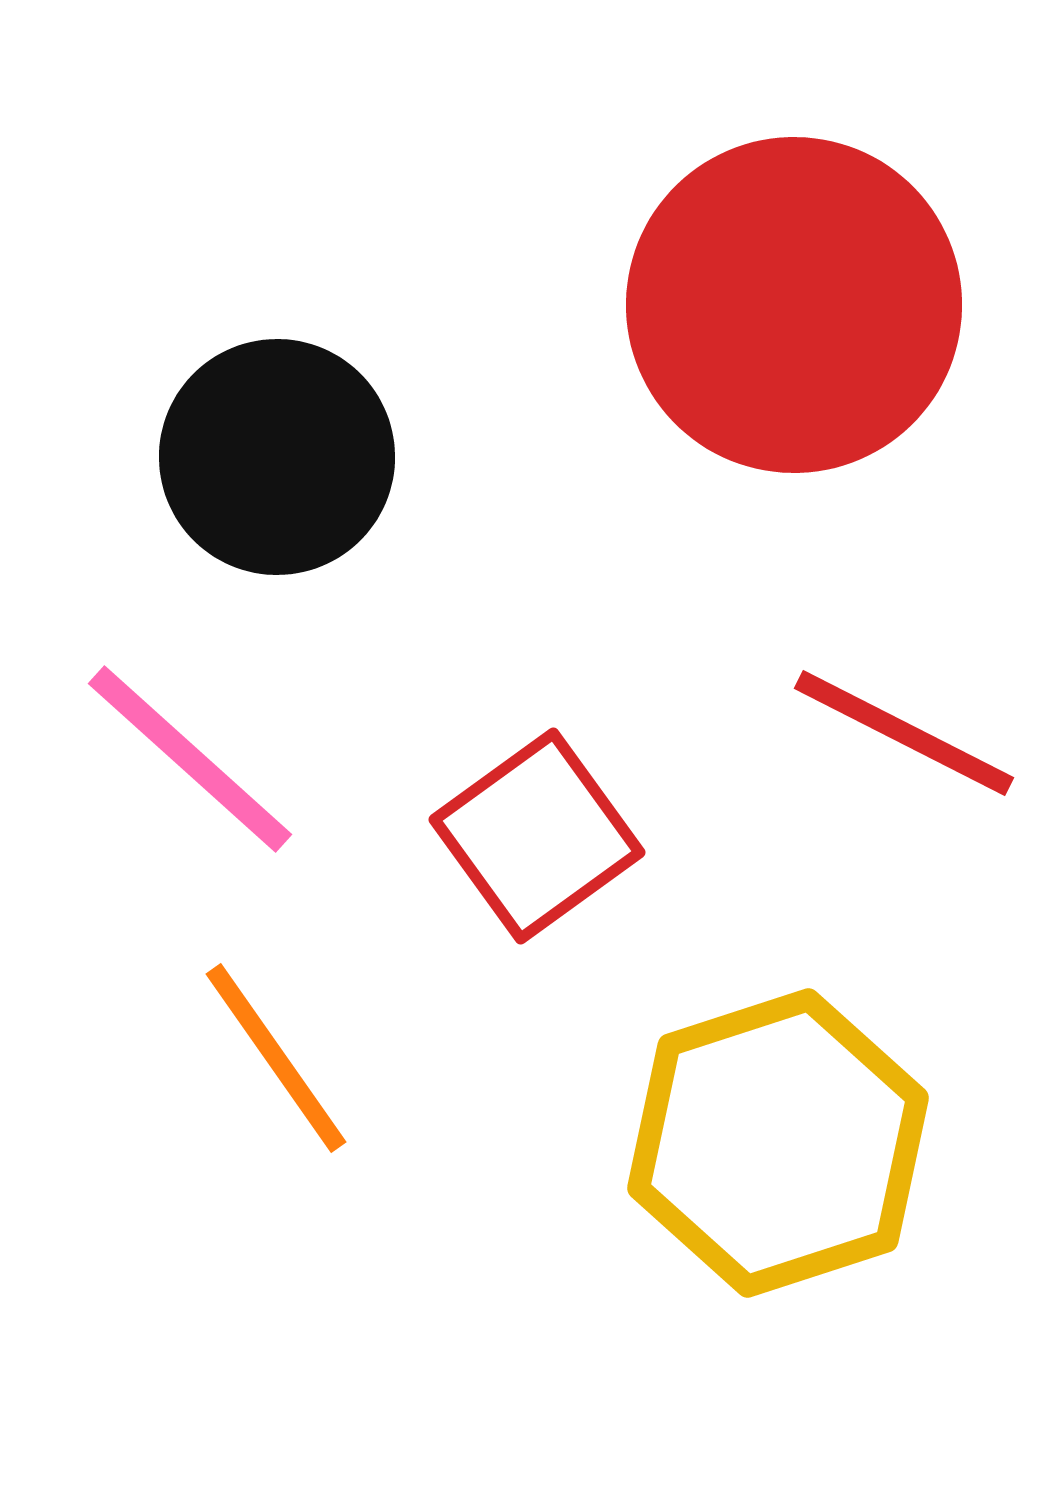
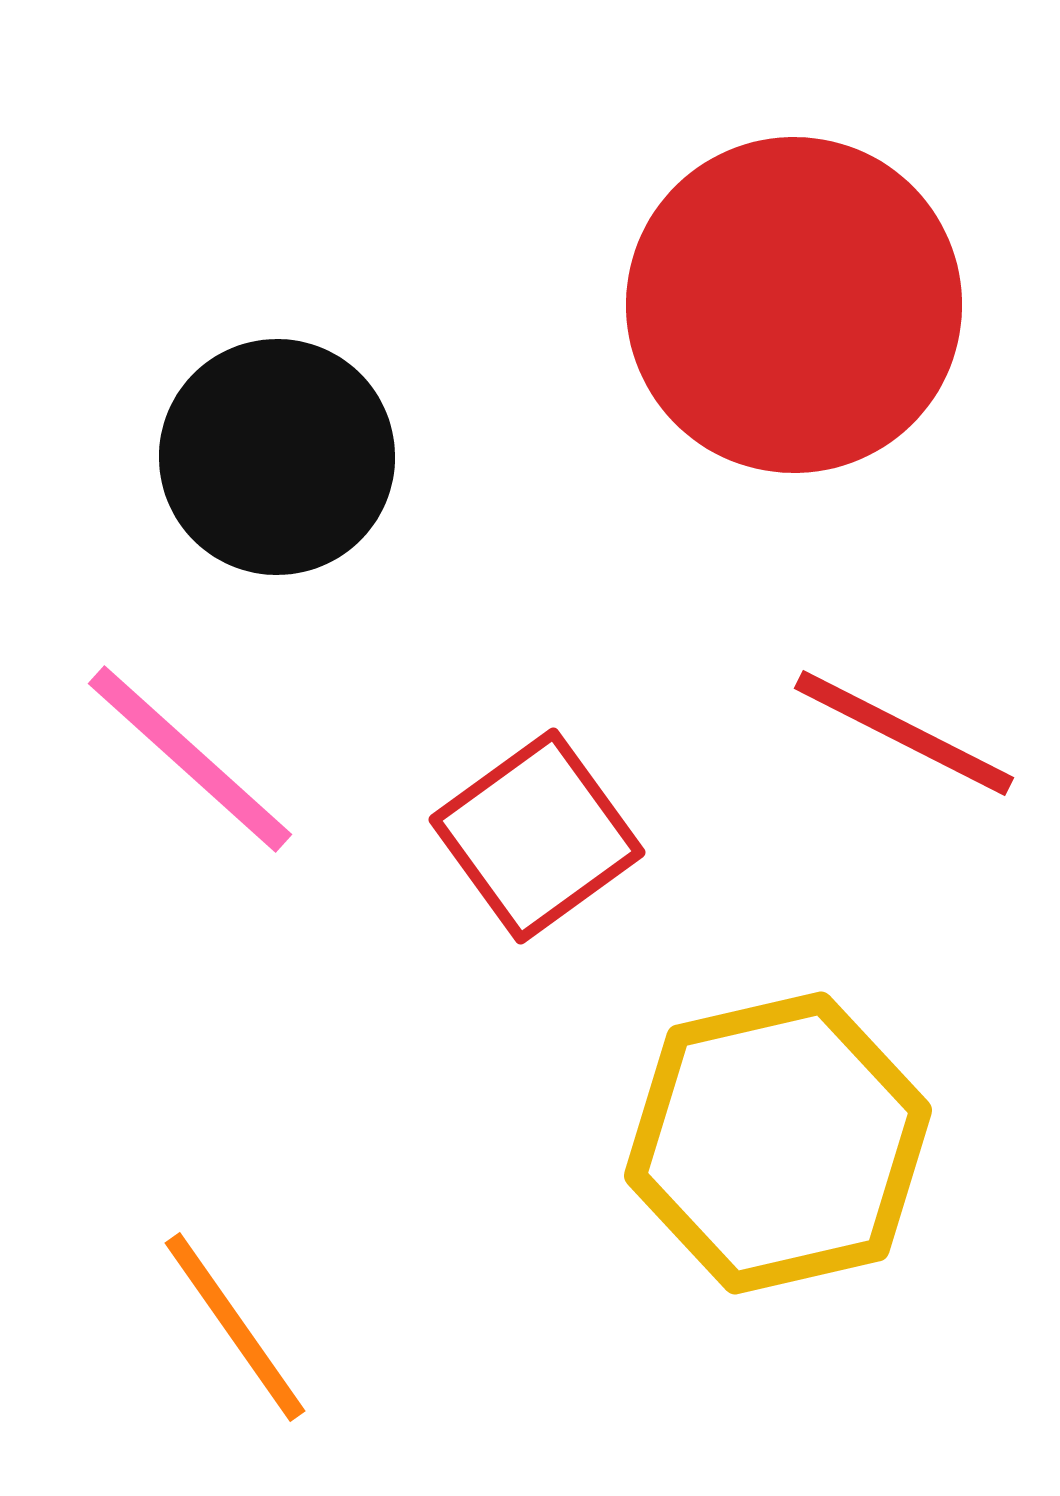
orange line: moved 41 px left, 269 px down
yellow hexagon: rotated 5 degrees clockwise
